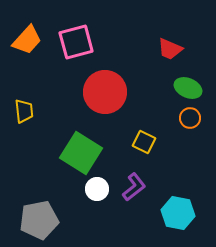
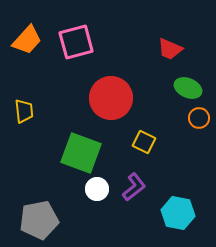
red circle: moved 6 px right, 6 px down
orange circle: moved 9 px right
green square: rotated 12 degrees counterclockwise
